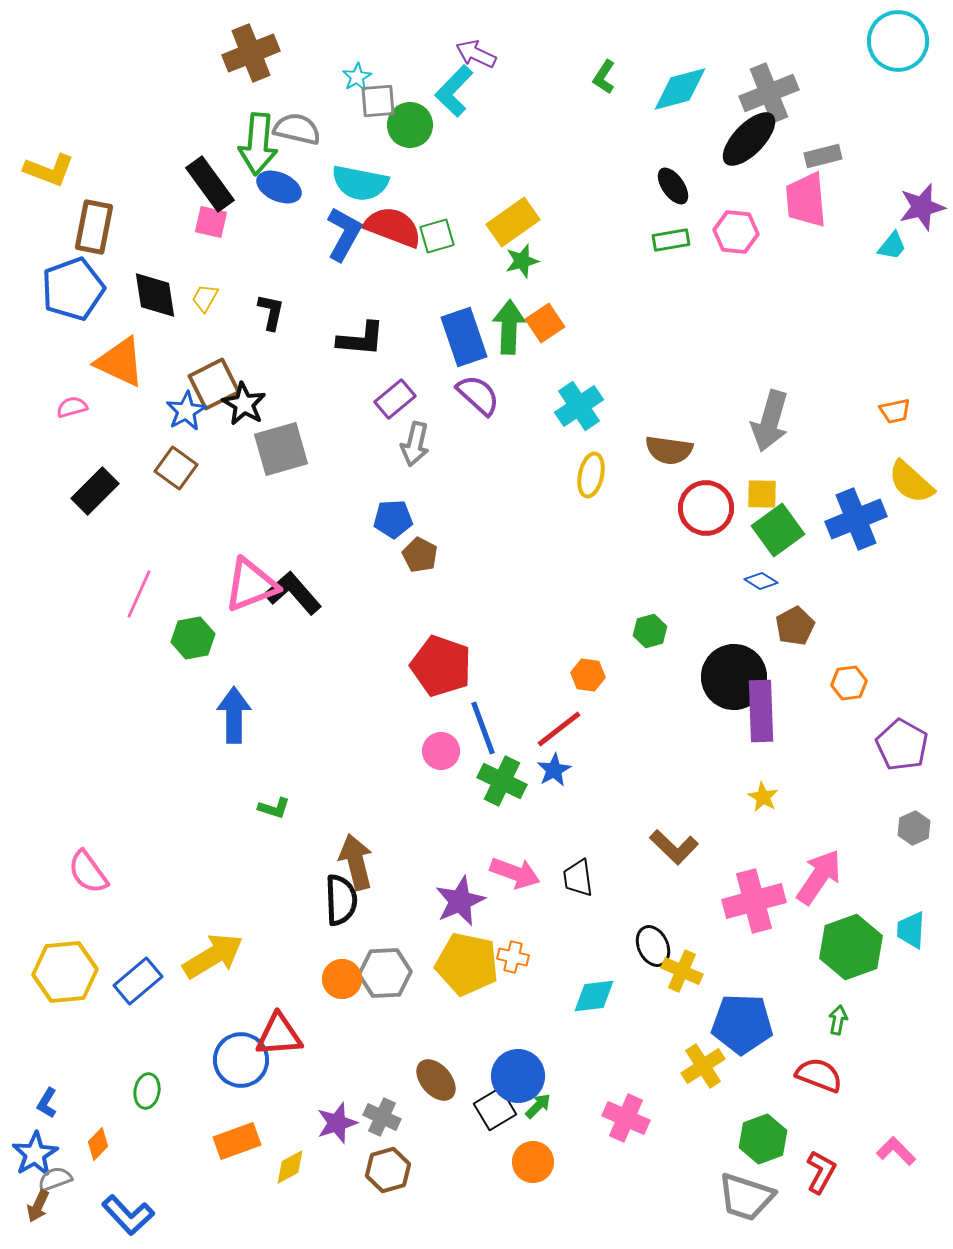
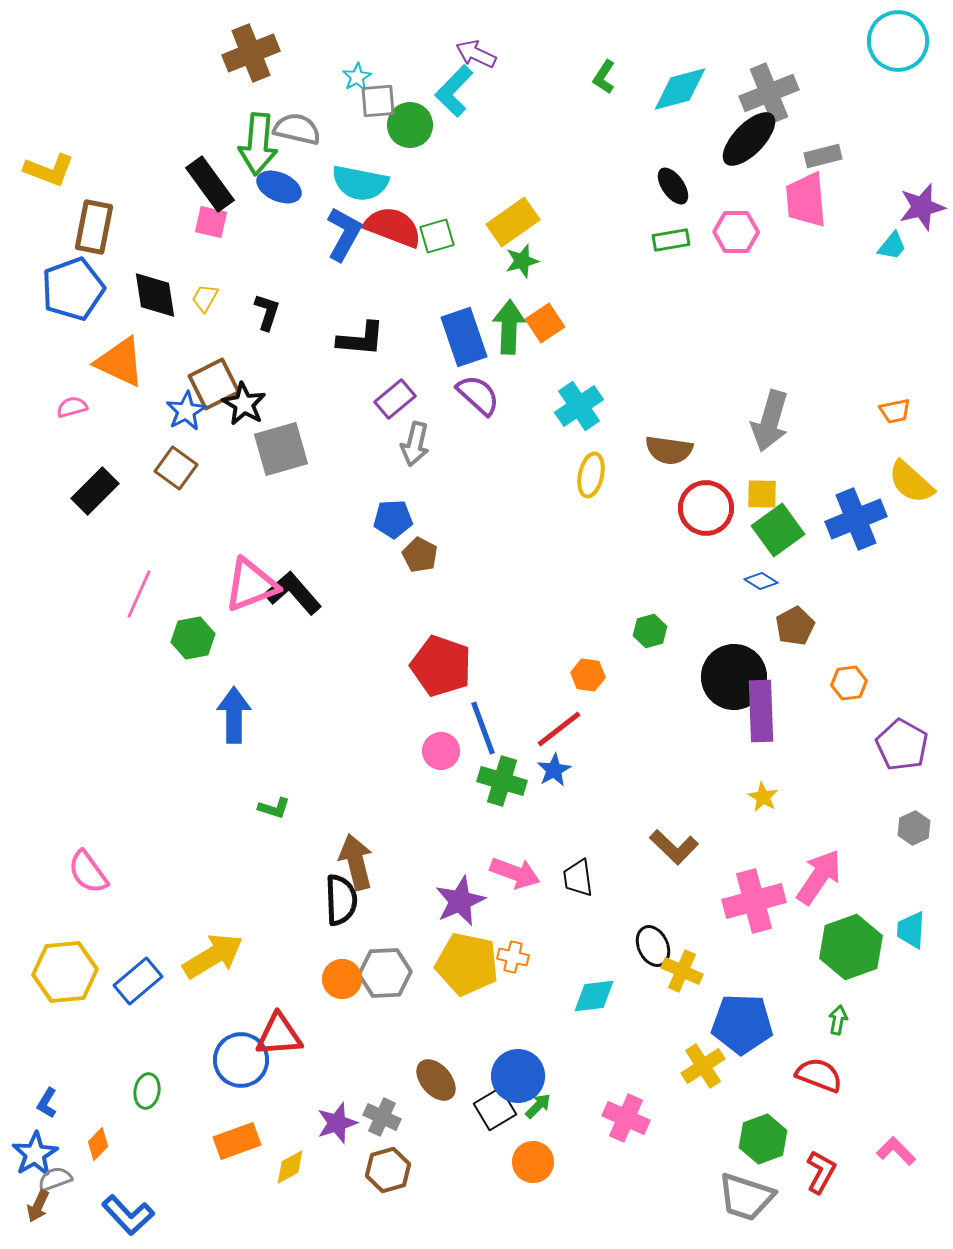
pink hexagon at (736, 232): rotated 6 degrees counterclockwise
black L-shape at (271, 312): moved 4 px left; rotated 6 degrees clockwise
green cross at (502, 781): rotated 9 degrees counterclockwise
